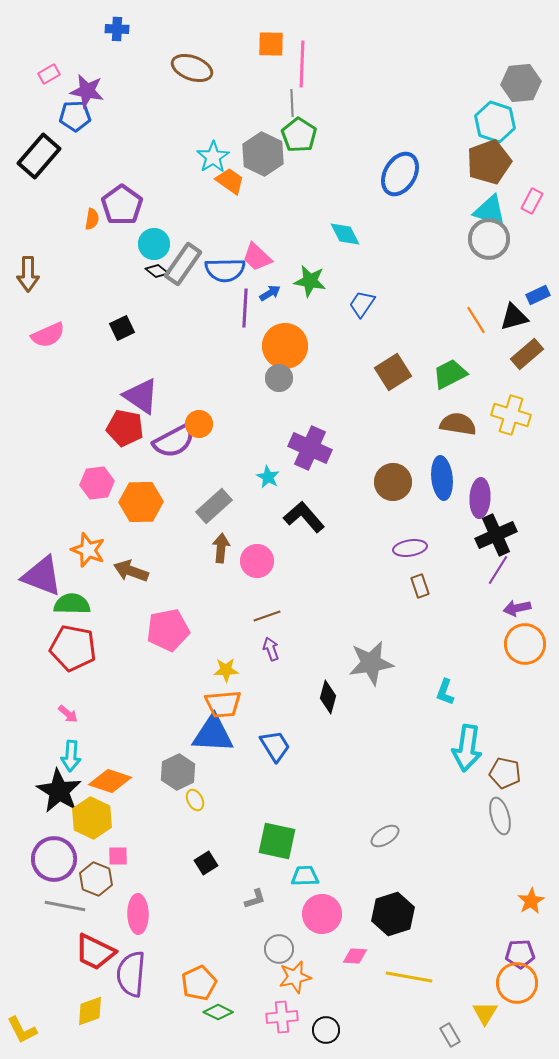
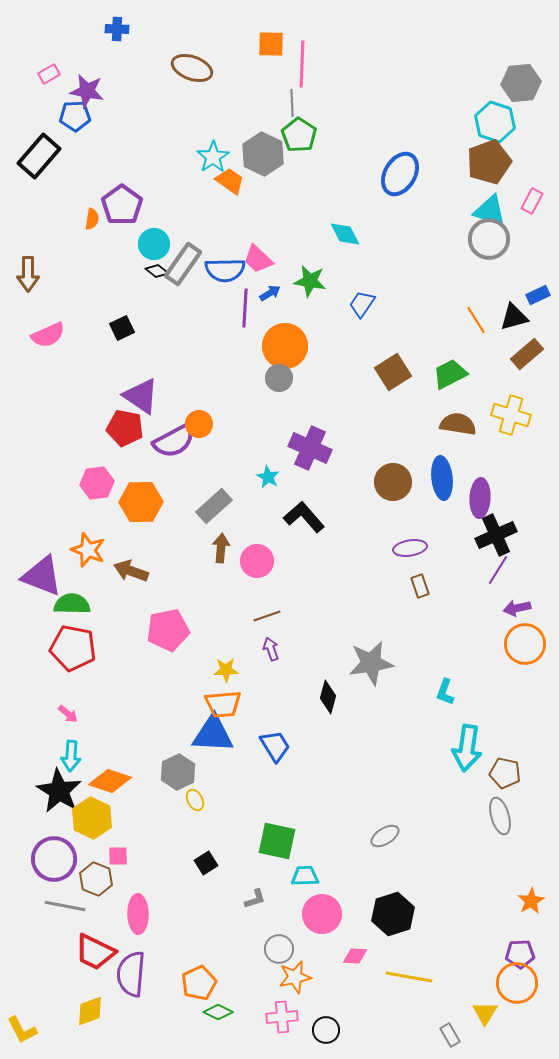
pink trapezoid at (257, 257): moved 1 px right, 2 px down
